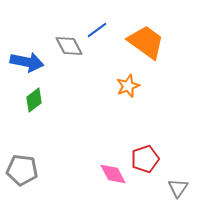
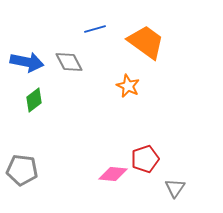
blue line: moved 2 px left, 1 px up; rotated 20 degrees clockwise
gray diamond: moved 16 px down
orange star: rotated 25 degrees counterclockwise
pink diamond: rotated 56 degrees counterclockwise
gray triangle: moved 3 px left
